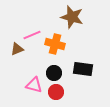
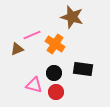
orange cross: rotated 18 degrees clockwise
